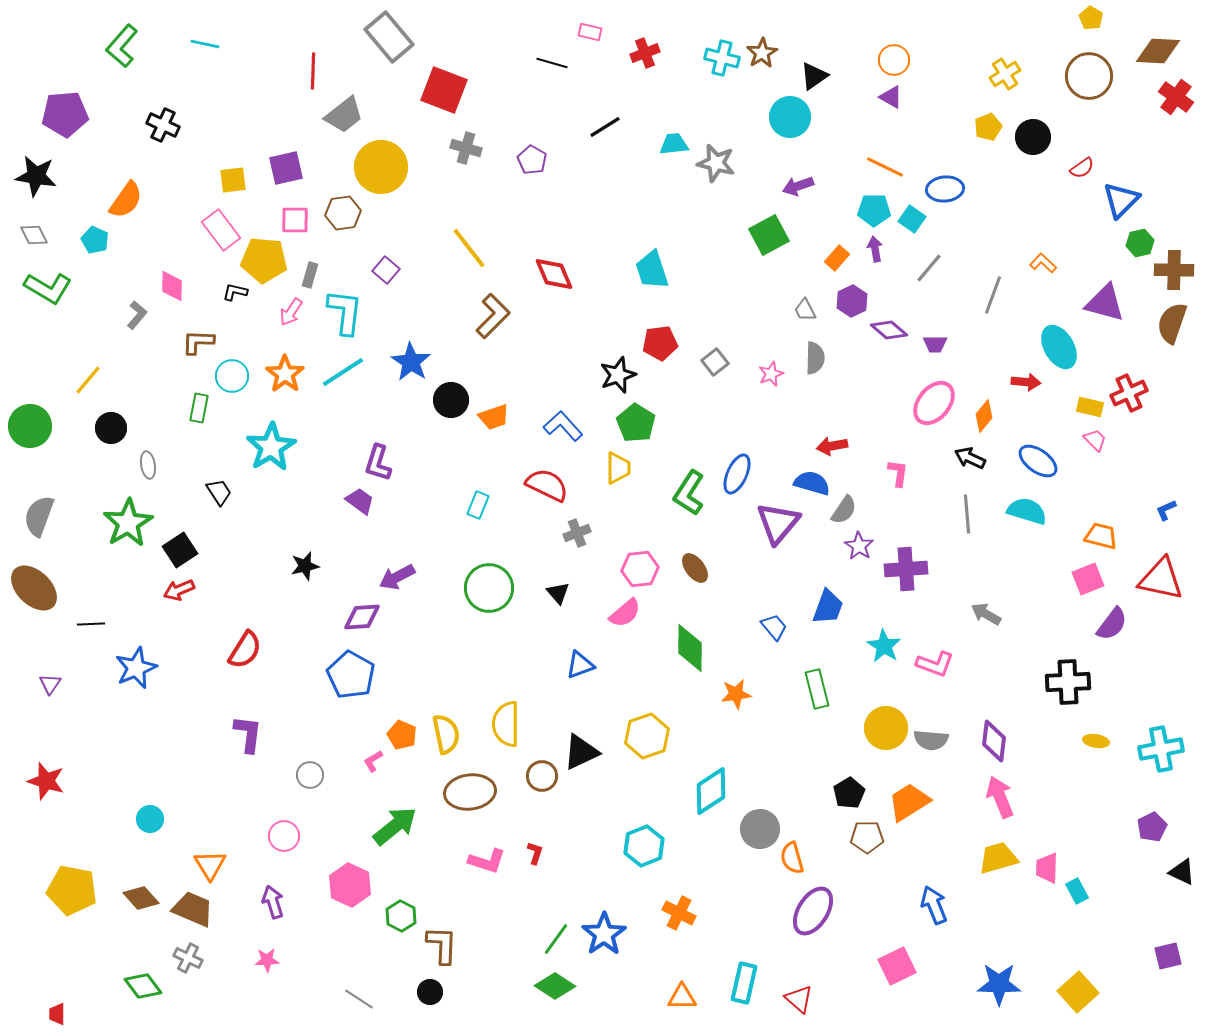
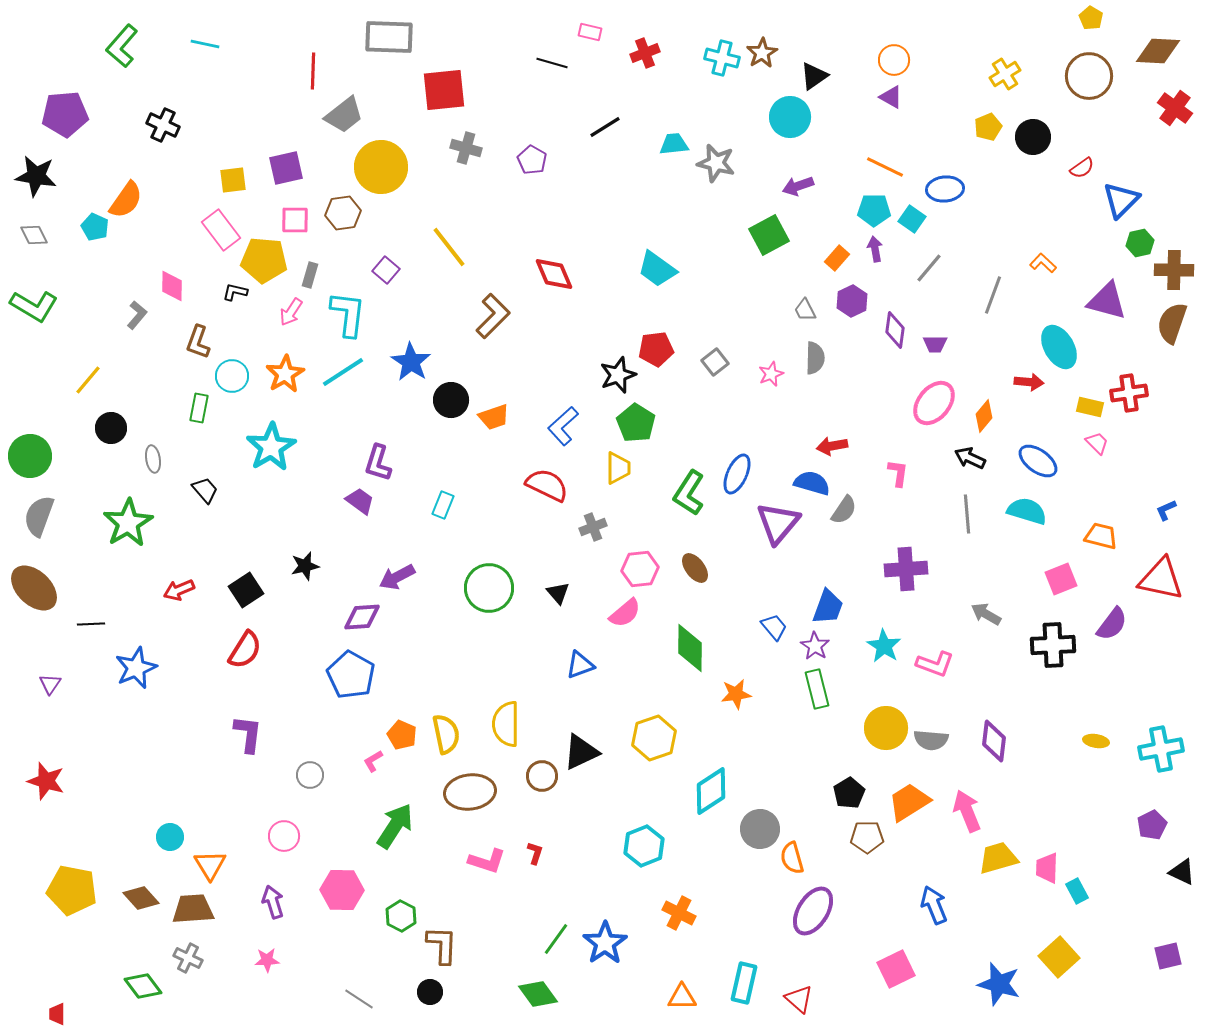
gray rectangle at (389, 37): rotated 48 degrees counterclockwise
red square at (444, 90): rotated 27 degrees counterclockwise
red cross at (1176, 97): moved 1 px left, 11 px down
cyan pentagon at (95, 240): moved 13 px up
yellow line at (469, 248): moved 20 px left, 1 px up
cyan trapezoid at (652, 270): moved 5 px right, 1 px up; rotated 36 degrees counterclockwise
green L-shape at (48, 288): moved 14 px left, 18 px down
purple triangle at (1105, 303): moved 2 px right, 2 px up
cyan L-shape at (345, 312): moved 3 px right, 2 px down
purple diamond at (889, 330): moved 6 px right; rotated 57 degrees clockwise
brown L-shape at (198, 342): rotated 72 degrees counterclockwise
red pentagon at (660, 343): moved 4 px left, 6 px down
orange star at (285, 374): rotated 6 degrees clockwise
red arrow at (1026, 382): moved 3 px right
red cross at (1129, 393): rotated 15 degrees clockwise
green circle at (30, 426): moved 30 px down
blue L-shape at (563, 426): rotated 90 degrees counterclockwise
pink trapezoid at (1095, 440): moved 2 px right, 3 px down
gray ellipse at (148, 465): moved 5 px right, 6 px up
black trapezoid at (219, 492): moved 14 px left, 2 px up; rotated 8 degrees counterclockwise
cyan rectangle at (478, 505): moved 35 px left
gray cross at (577, 533): moved 16 px right, 6 px up
purple star at (859, 546): moved 44 px left, 100 px down
black square at (180, 550): moved 66 px right, 40 px down
pink square at (1088, 579): moved 27 px left
black cross at (1068, 682): moved 15 px left, 37 px up
yellow hexagon at (647, 736): moved 7 px right, 2 px down
pink arrow at (1000, 797): moved 33 px left, 14 px down
cyan circle at (150, 819): moved 20 px right, 18 px down
green arrow at (395, 826): rotated 18 degrees counterclockwise
purple pentagon at (1152, 827): moved 2 px up
pink hexagon at (350, 885): moved 8 px left, 5 px down; rotated 24 degrees counterclockwise
brown trapezoid at (193, 909): rotated 27 degrees counterclockwise
blue star at (604, 934): moved 1 px right, 9 px down
pink square at (897, 966): moved 1 px left, 3 px down
blue star at (999, 984): rotated 15 degrees clockwise
green diamond at (555, 986): moved 17 px left, 8 px down; rotated 21 degrees clockwise
yellow square at (1078, 992): moved 19 px left, 35 px up
